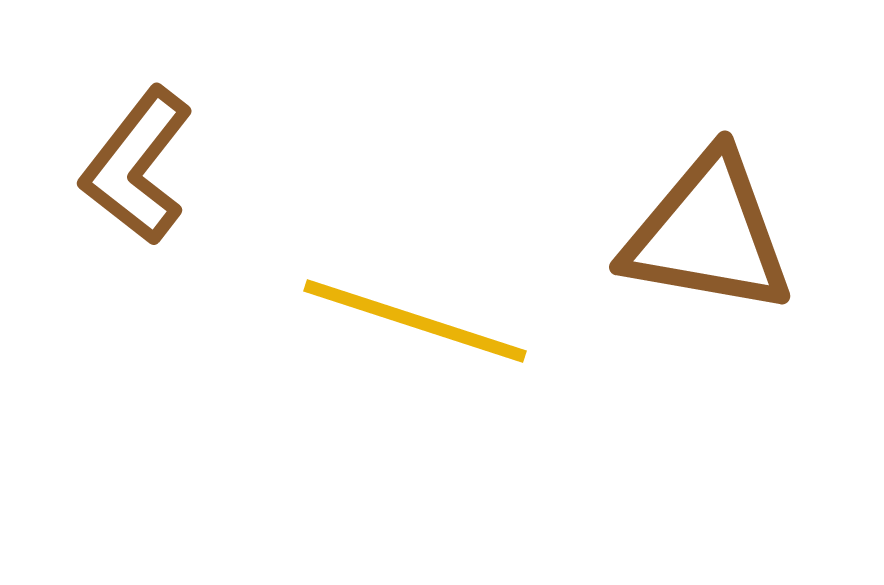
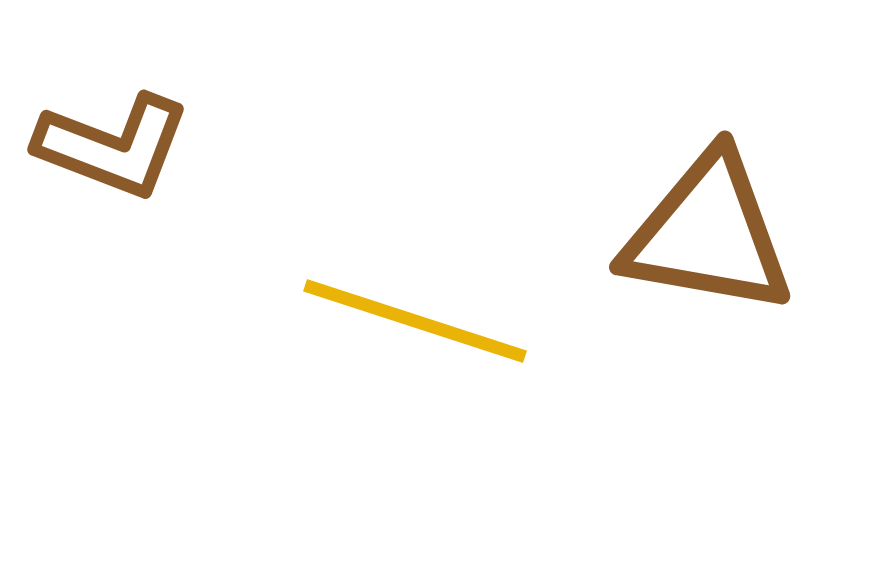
brown L-shape: moved 24 px left, 20 px up; rotated 107 degrees counterclockwise
